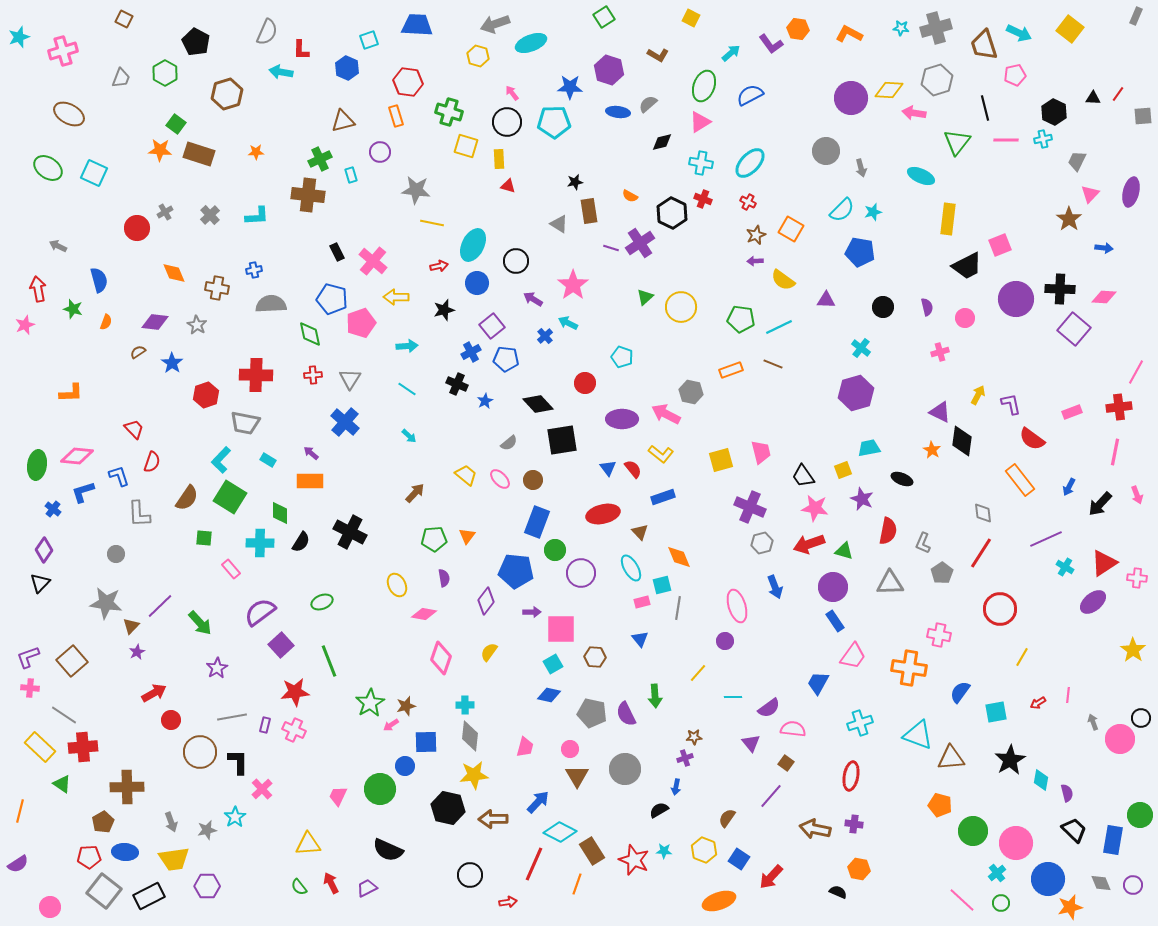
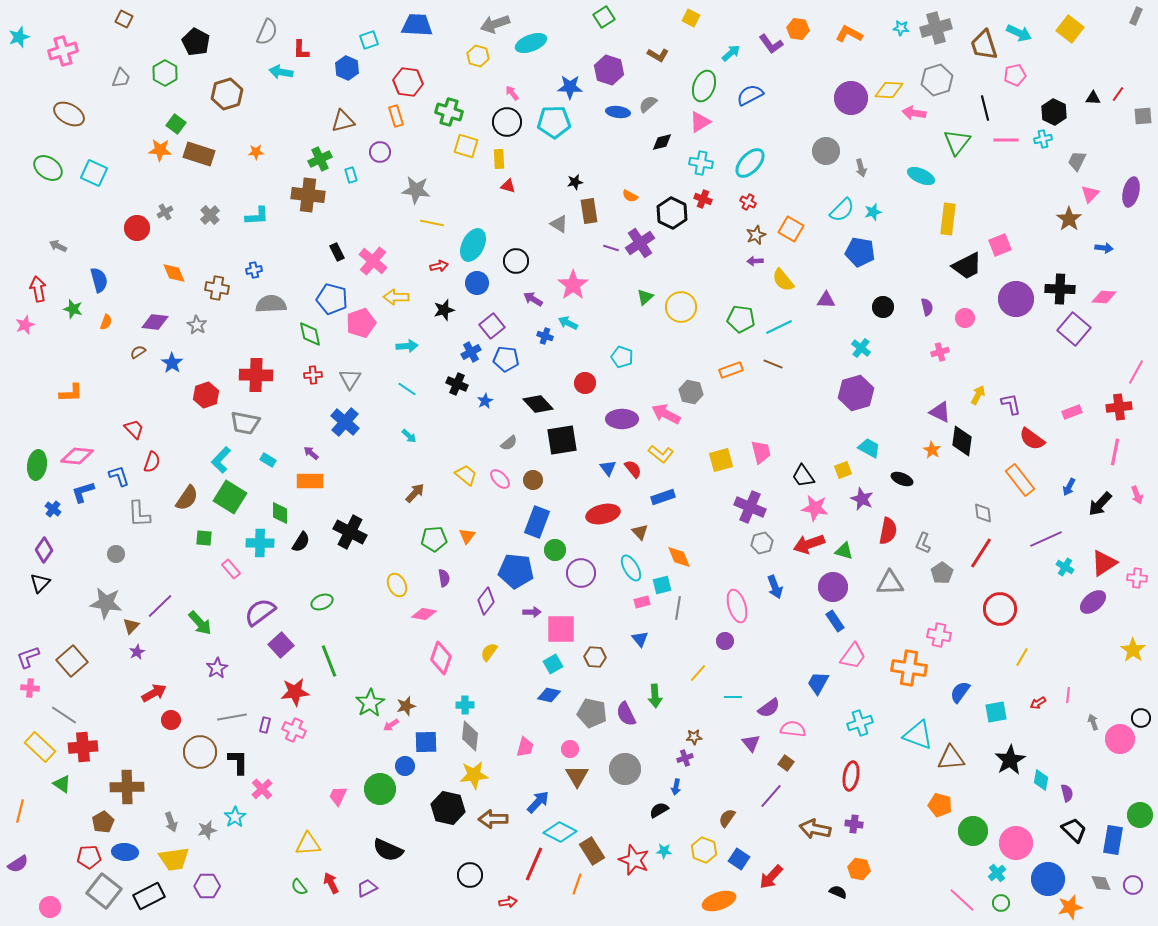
yellow semicircle at (783, 280): rotated 15 degrees clockwise
blue cross at (545, 336): rotated 28 degrees counterclockwise
cyan trapezoid at (869, 448): rotated 40 degrees clockwise
